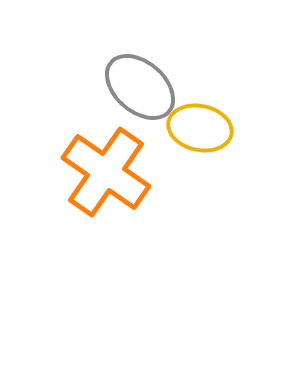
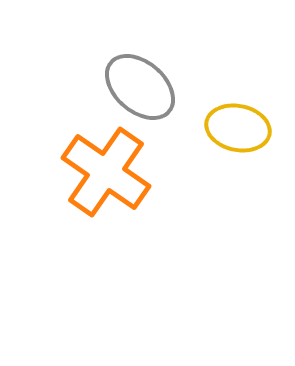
yellow ellipse: moved 38 px right
